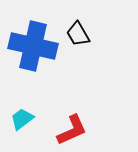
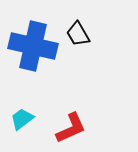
red L-shape: moved 1 px left, 2 px up
